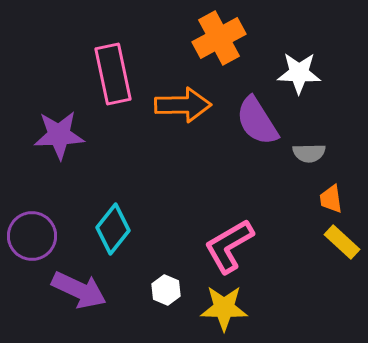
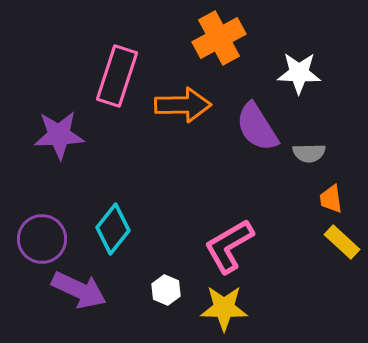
pink rectangle: moved 4 px right, 2 px down; rotated 30 degrees clockwise
purple semicircle: moved 6 px down
purple circle: moved 10 px right, 3 px down
